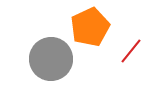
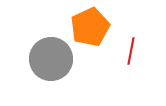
red line: rotated 28 degrees counterclockwise
